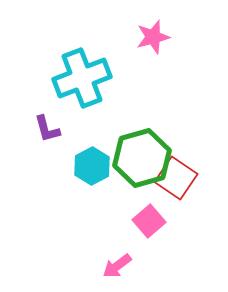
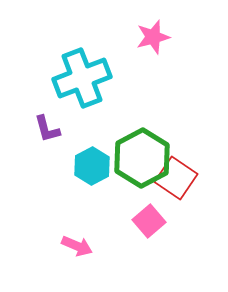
green hexagon: rotated 12 degrees counterclockwise
pink arrow: moved 40 px left, 20 px up; rotated 120 degrees counterclockwise
